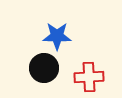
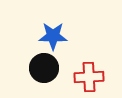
blue star: moved 4 px left
